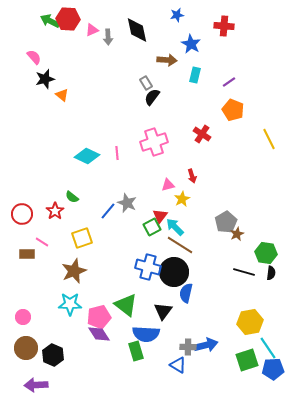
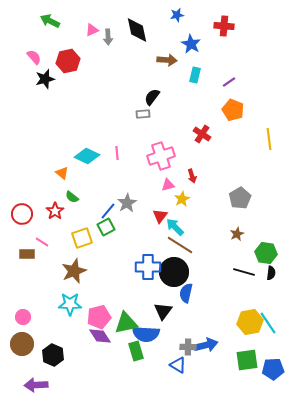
red hexagon at (68, 19): moved 42 px down; rotated 15 degrees counterclockwise
gray rectangle at (146, 83): moved 3 px left, 31 px down; rotated 64 degrees counterclockwise
orange triangle at (62, 95): moved 78 px down
yellow line at (269, 139): rotated 20 degrees clockwise
pink cross at (154, 142): moved 7 px right, 14 px down
gray star at (127, 203): rotated 18 degrees clockwise
gray pentagon at (226, 222): moved 14 px right, 24 px up
green square at (152, 227): moved 46 px left
blue cross at (148, 267): rotated 15 degrees counterclockwise
green triangle at (126, 305): moved 18 px down; rotated 50 degrees counterclockwise
purple diamond at (99, 334): moved 1 px right, 2 px down
brown circle at (26, 348): moved 4 px left, 4 px up
cyan line at (268, 348): moved 25 px up
green square at (247, 360): rotated 10 degrees clockwise
